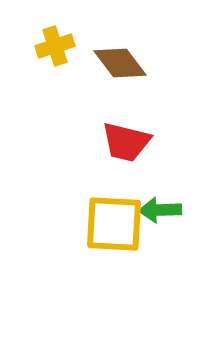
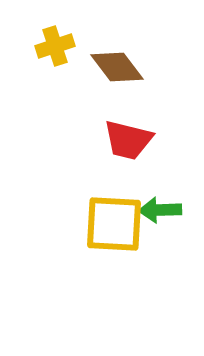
brown diamond: moved 3 px left, 4 px down
red trapezoid: moved 2 px right, 2 px up
